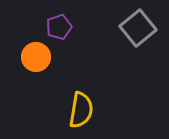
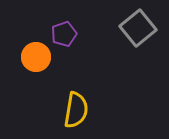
purple pentagon: moved 5 px right, 7 px down
yellow semicircle: moved 5 px left
